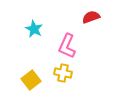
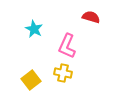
red semicircle: rotated 36 degrees clockwise
